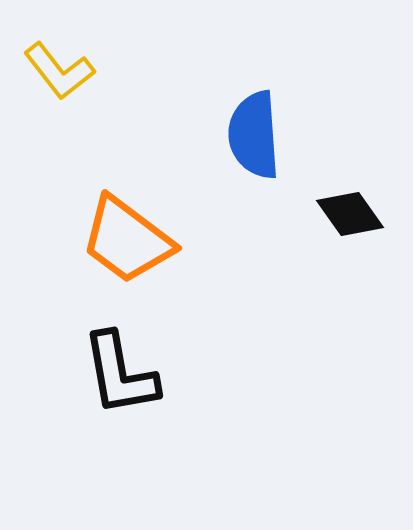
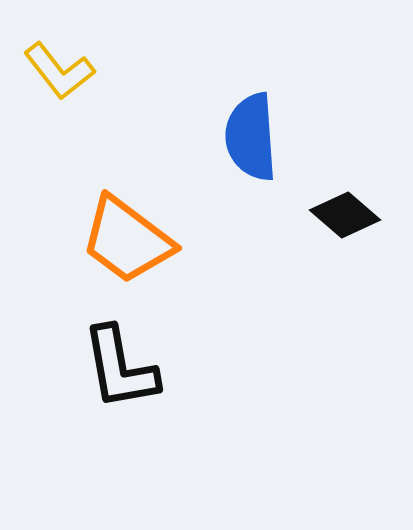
blue semicircle: moved 3 px left, 2 px down
black diamond: moved 5 px left, 1 px down; rotated 14 degrees counterclockwise
black L-shape: moved 6 px up
